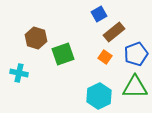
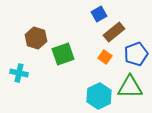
green triangle: moved 5 px left
